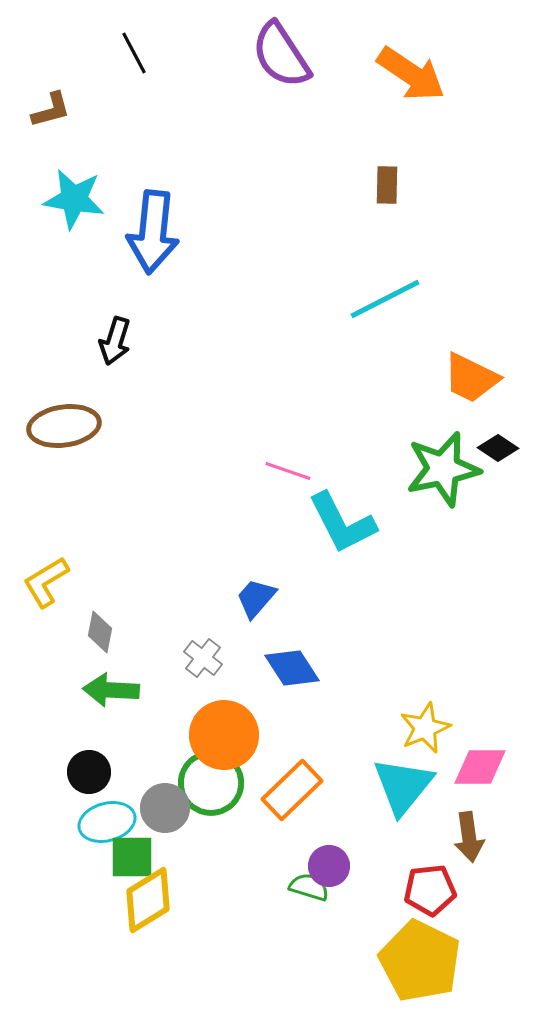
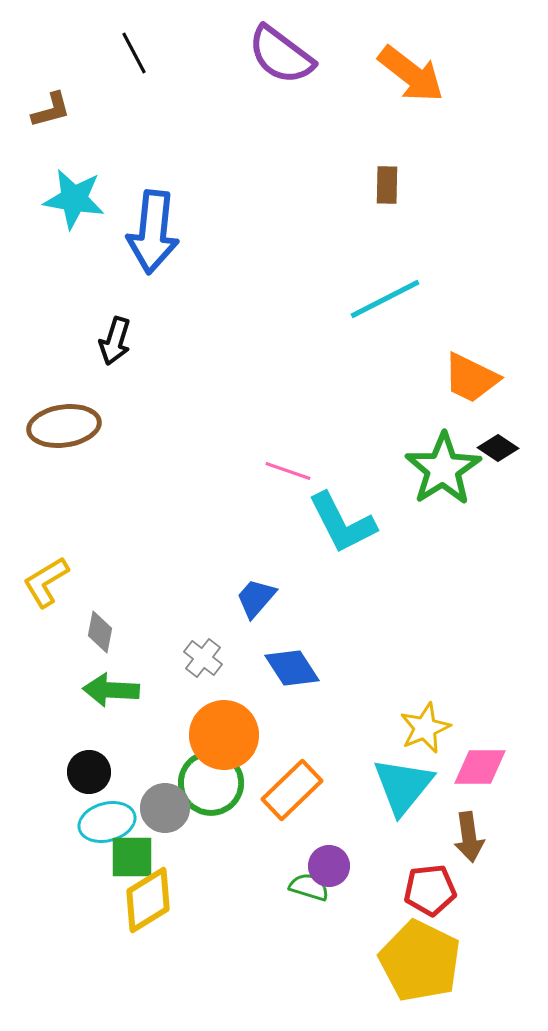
purple semicircle: rotated 20 degrees counterclockwise
orange arrow: rotated 4 degrees clockwise
green star: rotated 20 degrees counterclockwise
